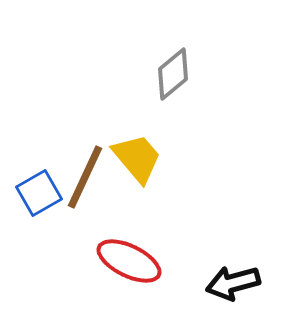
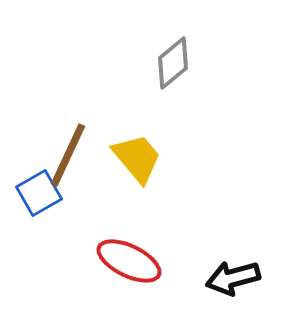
gray diamond: moved 11 px up
brown line: moved 17 px left, 22 px up
black arrow: moved 5 px up
